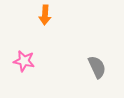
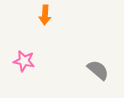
gray semicircle: moved 1 px right, 3 px down; rotated 25 degrees counterclockwise
